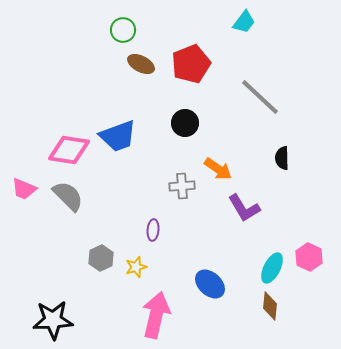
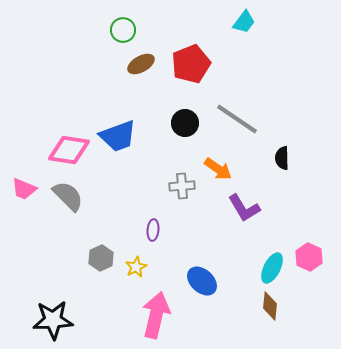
brown ellipse: rotated 56 degrees counterclockwise
gray line: moved 23 px left, 22 px down; rotated 9 degrees counterclockwise
yellow star: rotated 10 degrees counterclockwise
blue ellipse: moved 8 px left, 3 px up
